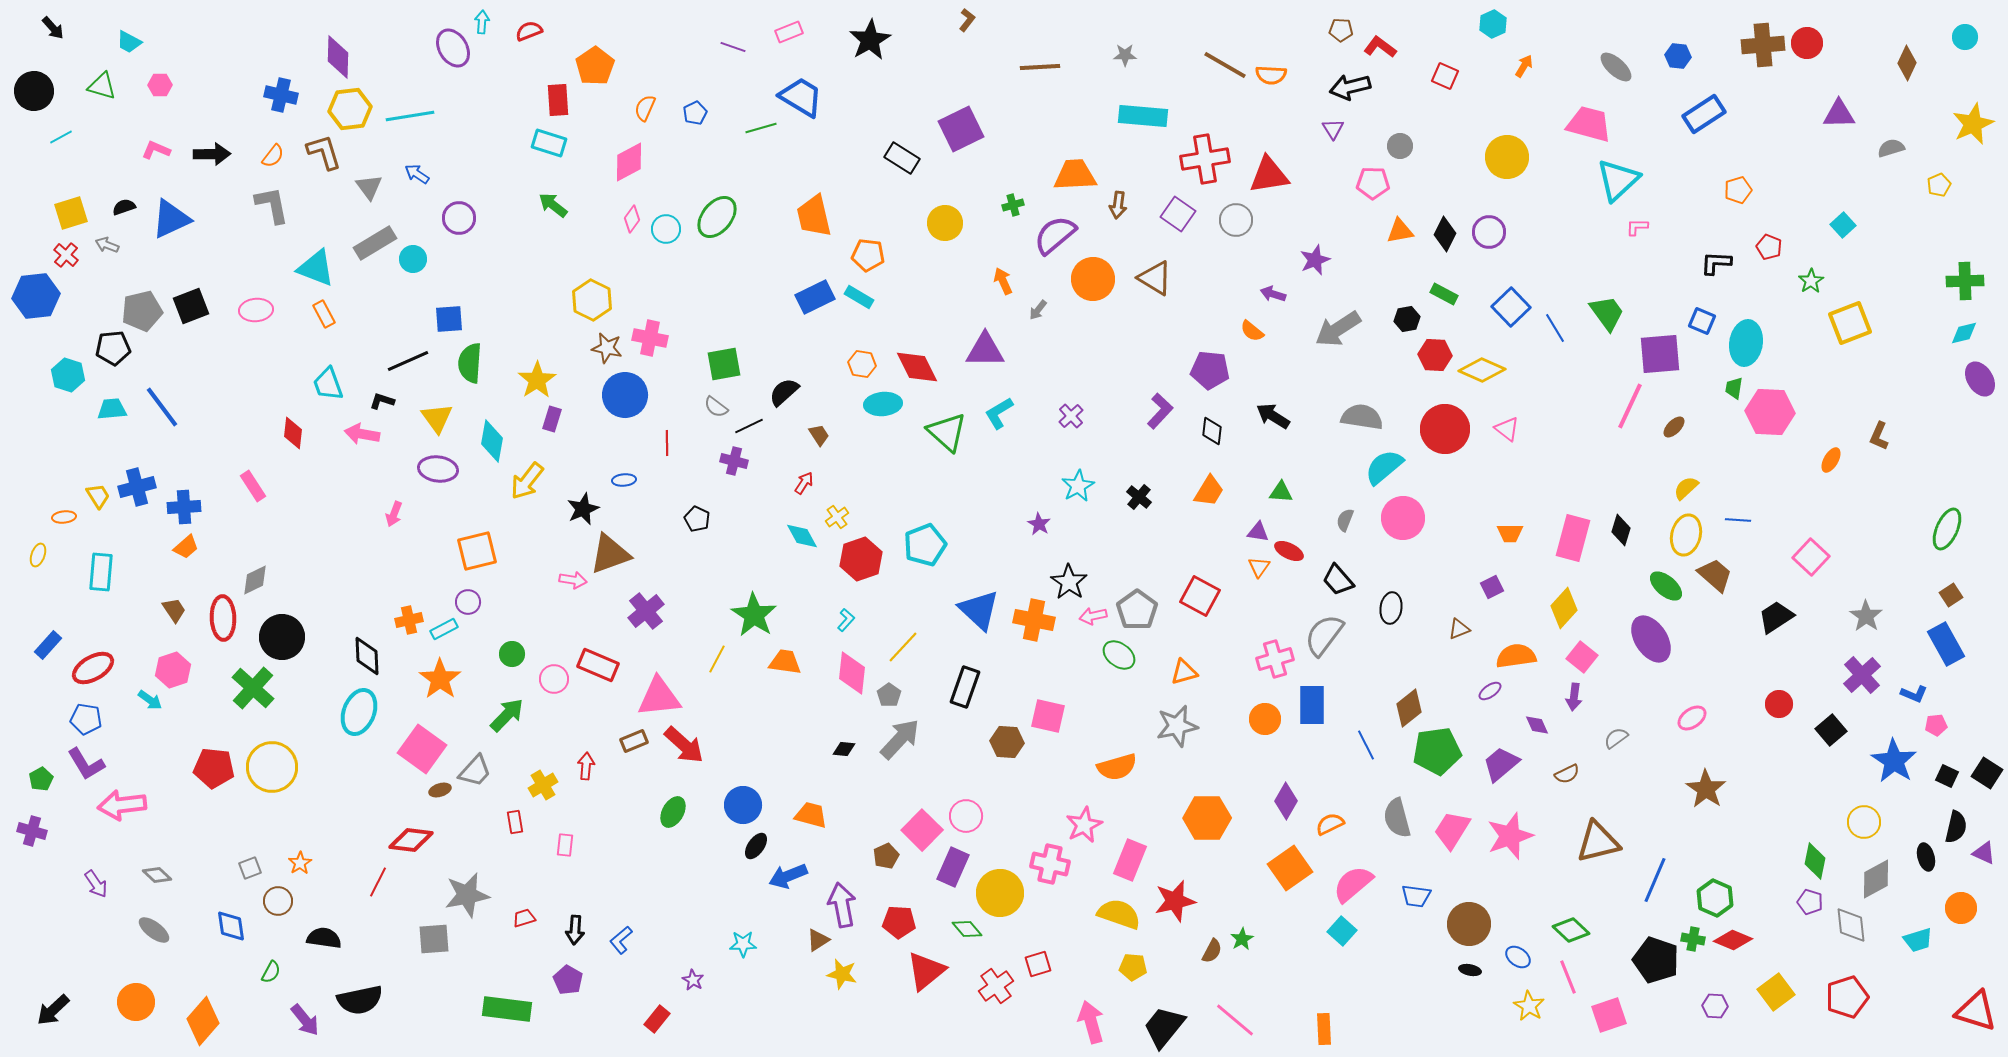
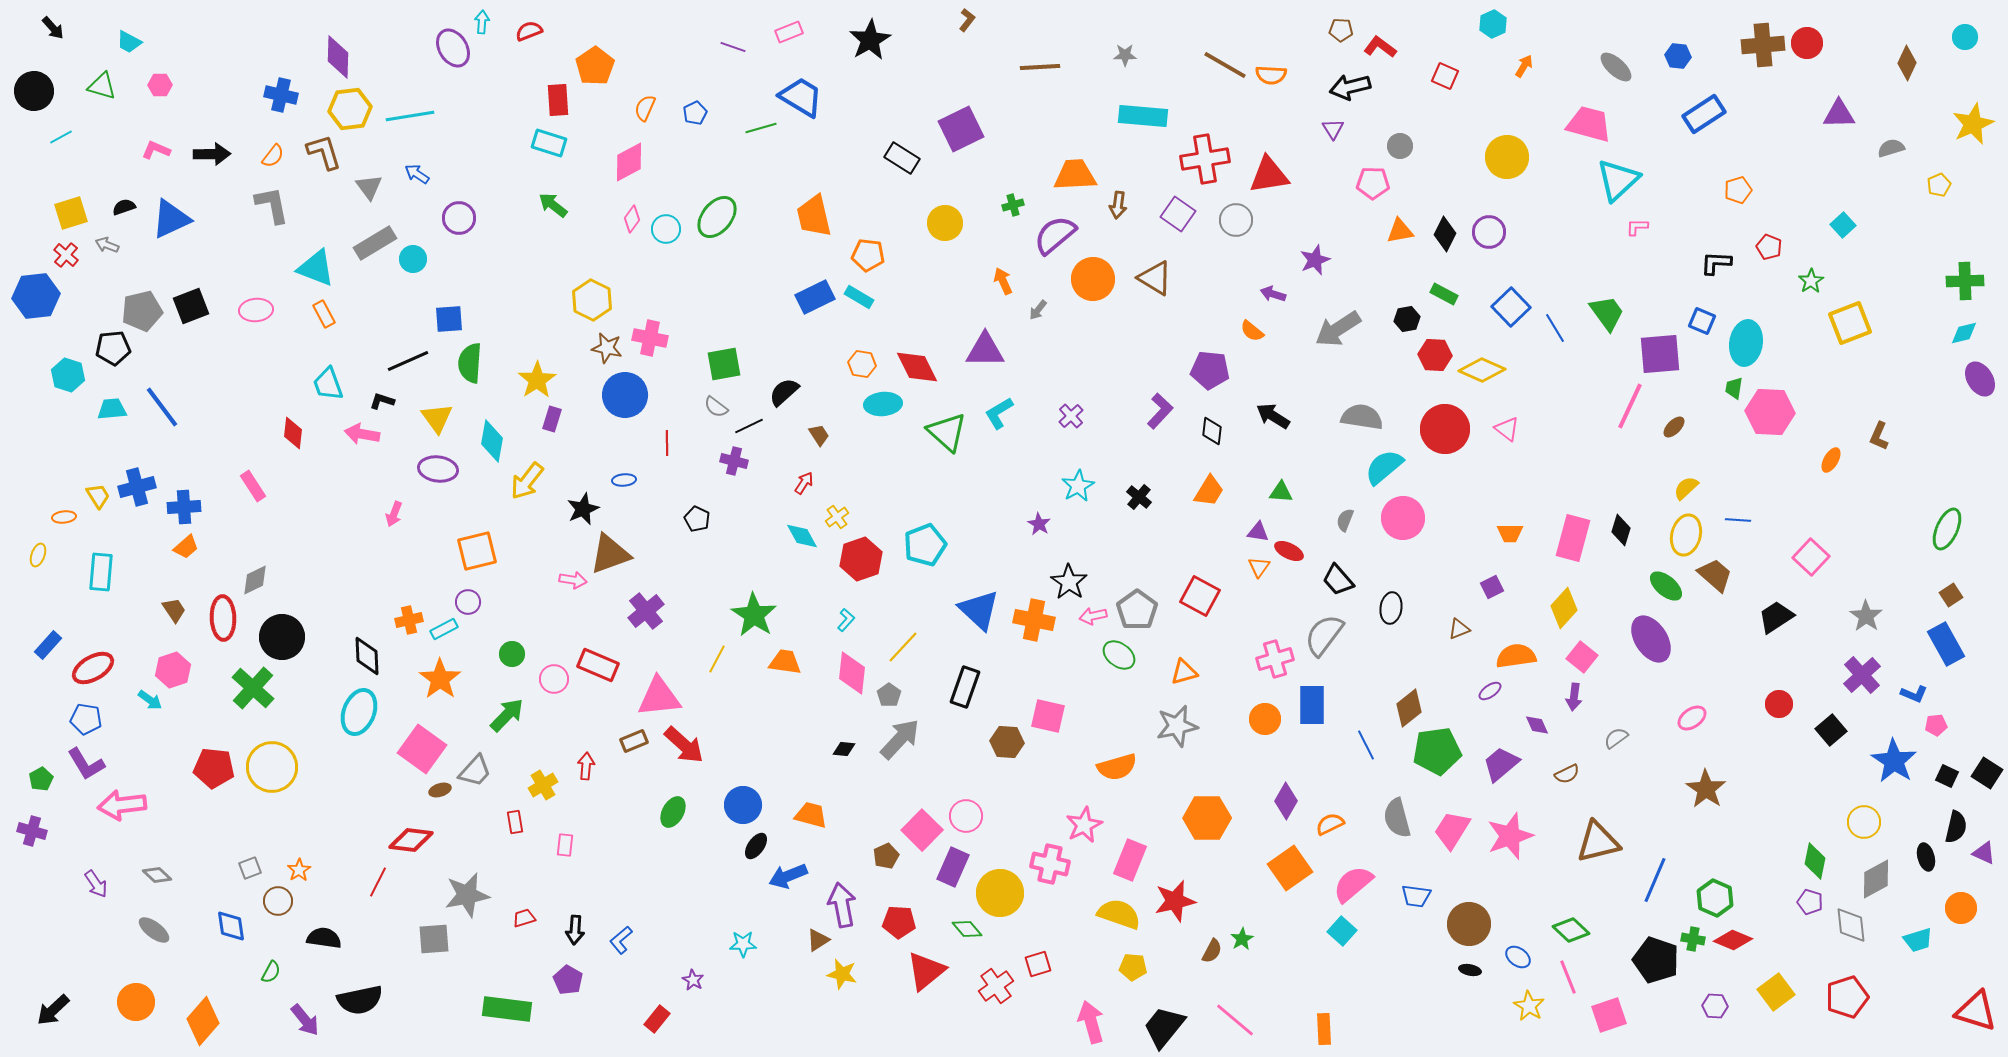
orange star at (300, 863): moved 1 px left, 7 px down
